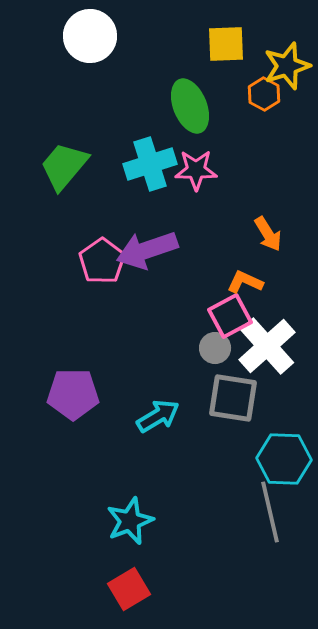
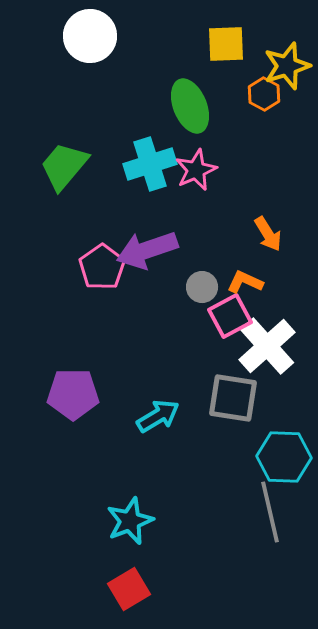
pink star: rotated 24 degrees counterclockwise
pink pentagon: moved 6 px down
gray circle: moved 13 px left, 61 px up
cyan hexagon: moved 2 px up
